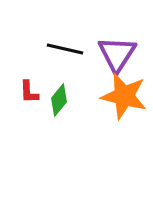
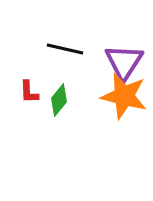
purple triangle: moved 7 px right, 8 px down
